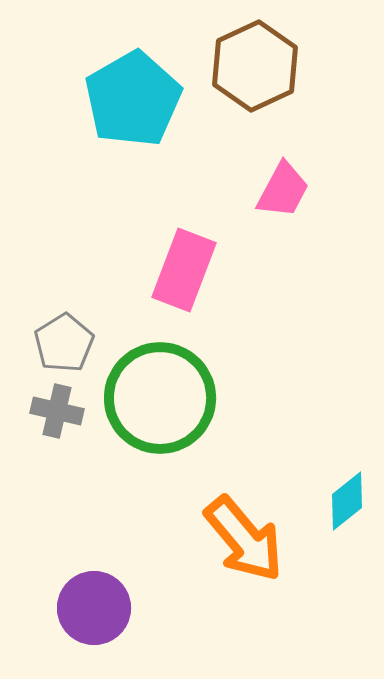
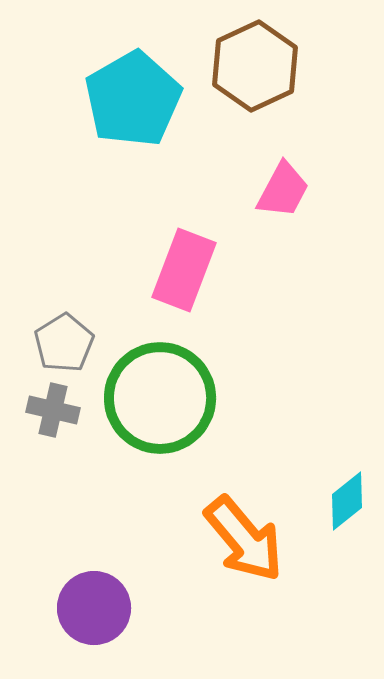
gray cross: moved 4 px left, 1 px up
